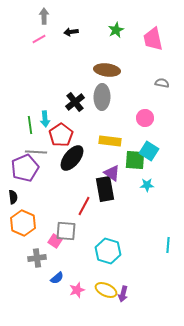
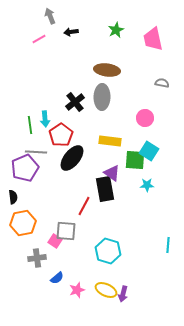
gray arrow: moved 6 px right; rotated 21 degrees counterclockwise
orange hexagon: rotated 25 degrees clockwise
